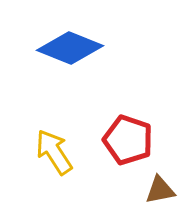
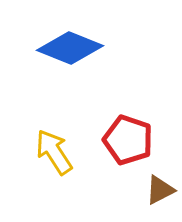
brown triangle: rotated 16 degrees counterclockwise
